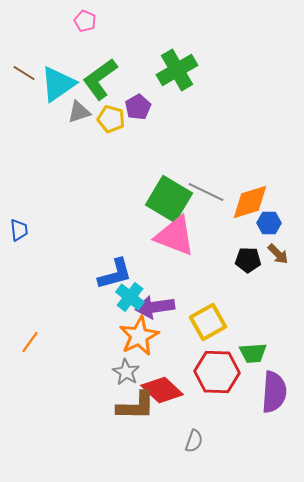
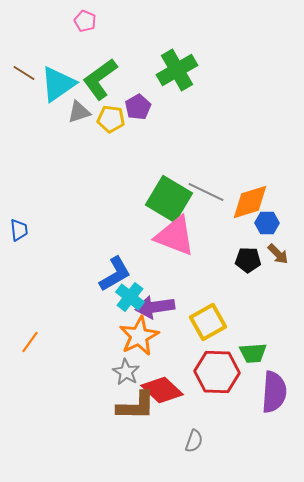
yellow pentagon: rotated 8 degrees counterclockwise
blue hexagon: moved 2 px left
blue L-shape: rotated 15 degrees counterclockwise
